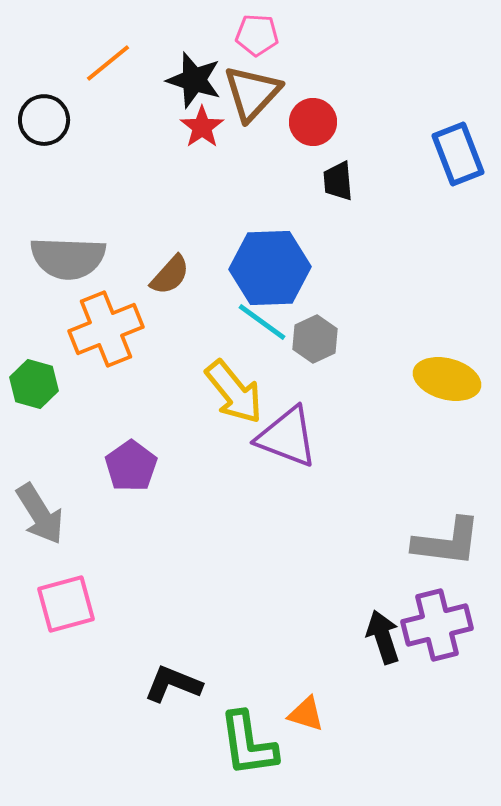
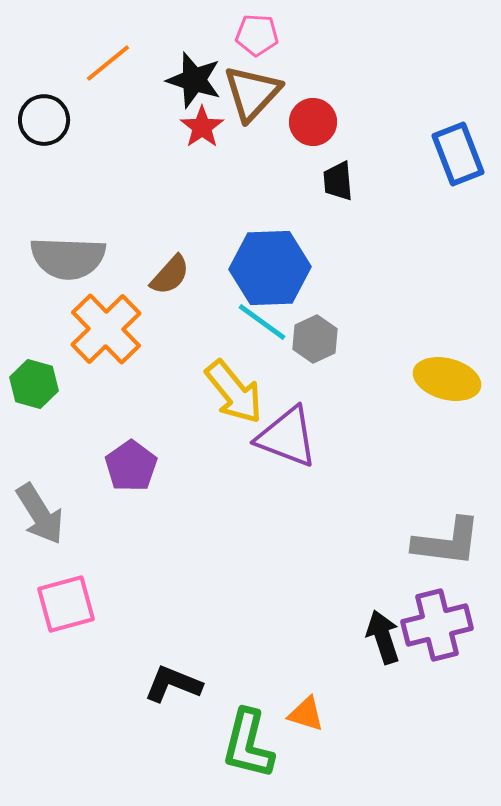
orange cross: rotated 22 degrees counterclockwise
green L-shape: rotated 22 degrees clockwise
